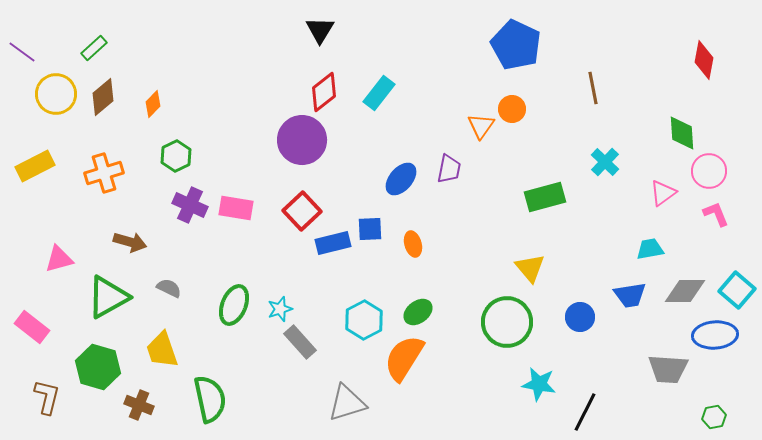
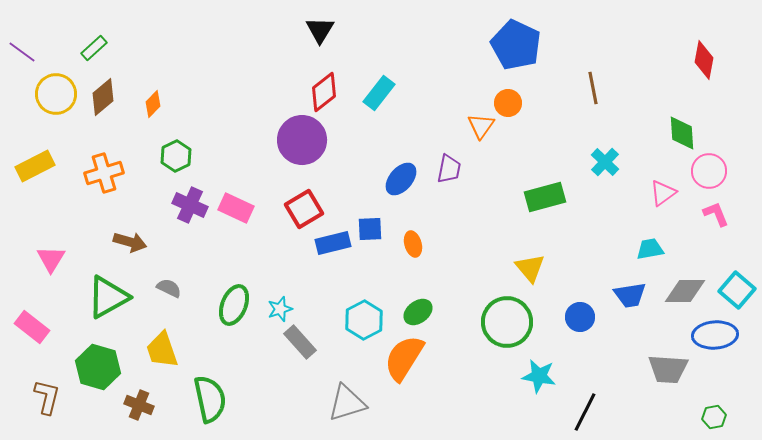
orange circle at (512, 109): moved 4 px left, 6 px up
pink rectangle at (236, 208): rotated 16 degrees clockwise
red square at (302, 211): moved 2 px right, 2 px up; rotated 12 degrees clockwise
pink triangle at (59, 259): moved 8 px left; rotated 44 degrees counterclockwise
cyan star at (539, 384): moved 8 px up
